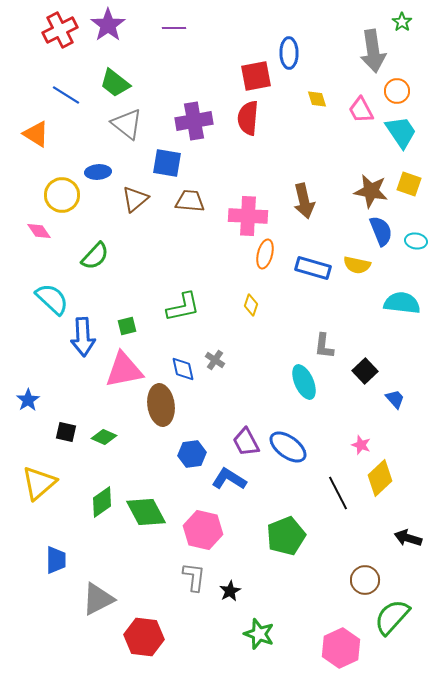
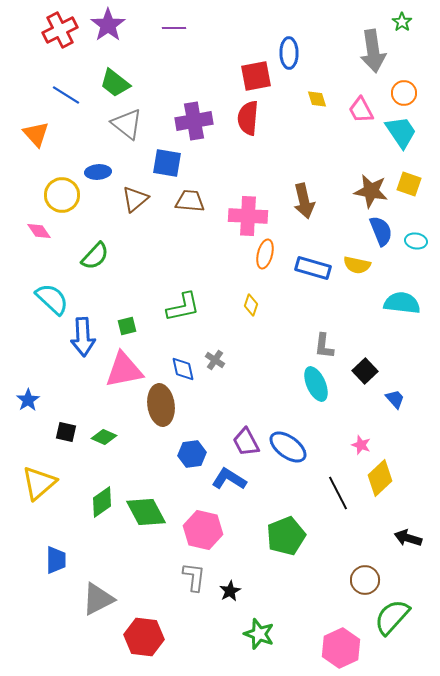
orange circle at (397, 91): moved 7 px right, 2 px down
orange triangle at (36, 134): rotated 16 degrees clockwise
cyan ellipse at (304, 382): moved 12 px right, 2 px down
